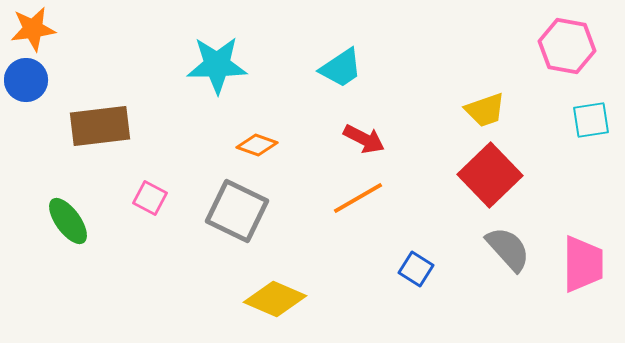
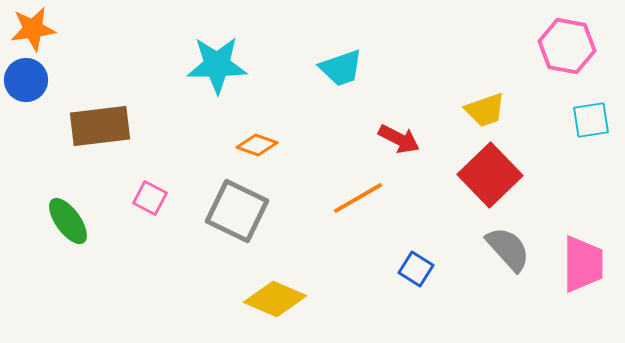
cyan trapezoid: rotated 15 degrees clockwise
red arrow: moved 35 px right
